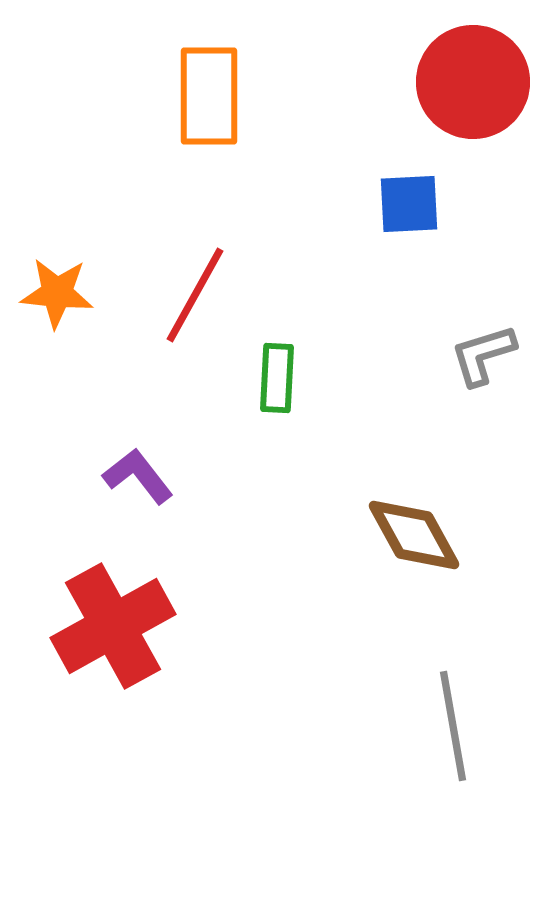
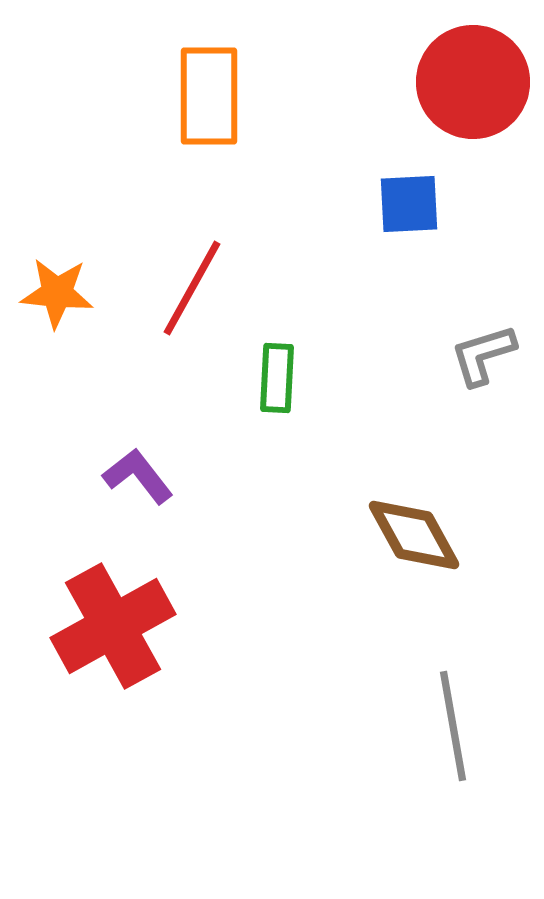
red line: moved 3 px left, 7 px up
